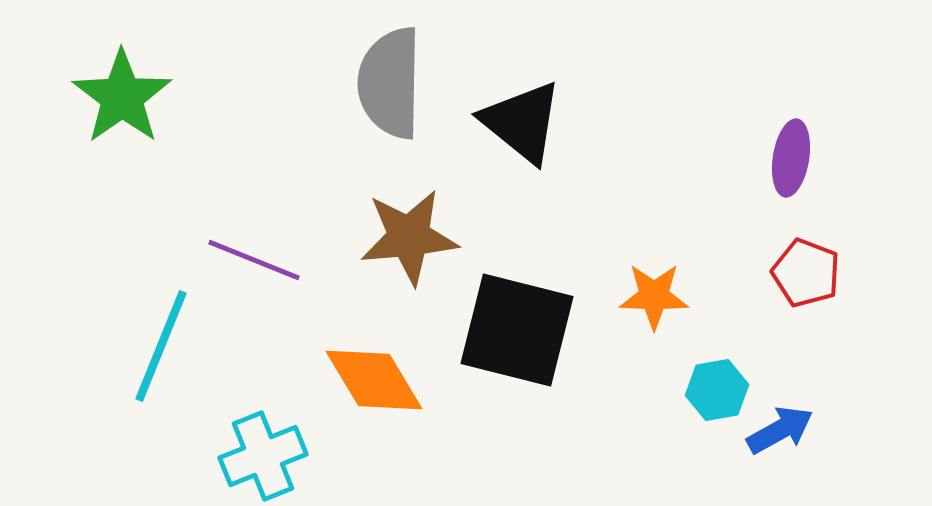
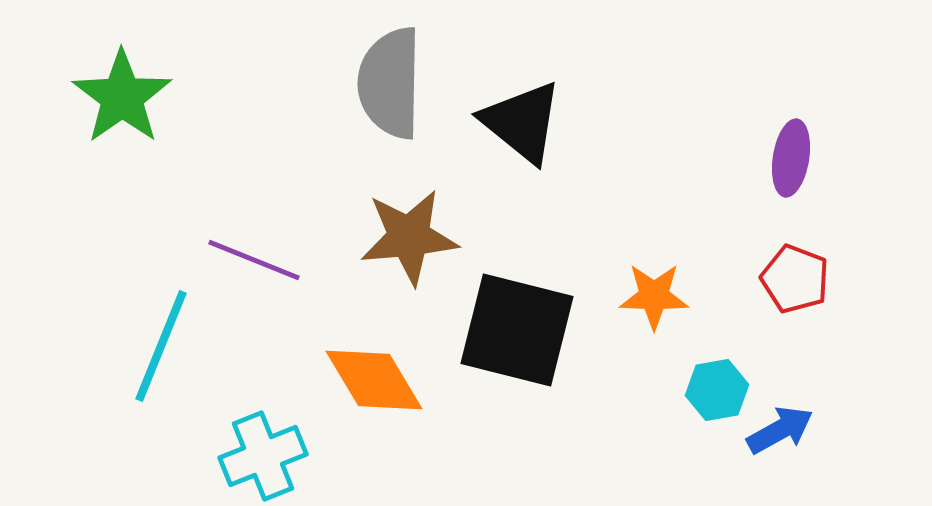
red pentagon: moved 11 px left, 6 px down
